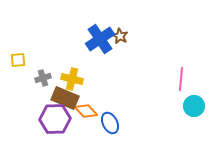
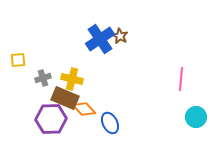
cyan circle: moved 2 px right, 11 px down
orange diamond: moved 2 px left, 2 px up
purple hexagon: moved 4 px left
